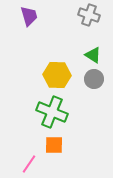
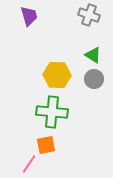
green cross: rotated 16 degrees counterclockwise
orange square: moved 8 px left; rotated 12 degrees counterclockwise
